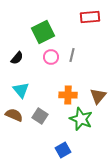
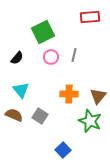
gray line: moved 2 px right
orange cross: moved 1 px right, 1 px up
green star: moved 9 px right, 2 px down
blue square: rotated 14 degrees counterclockwise
